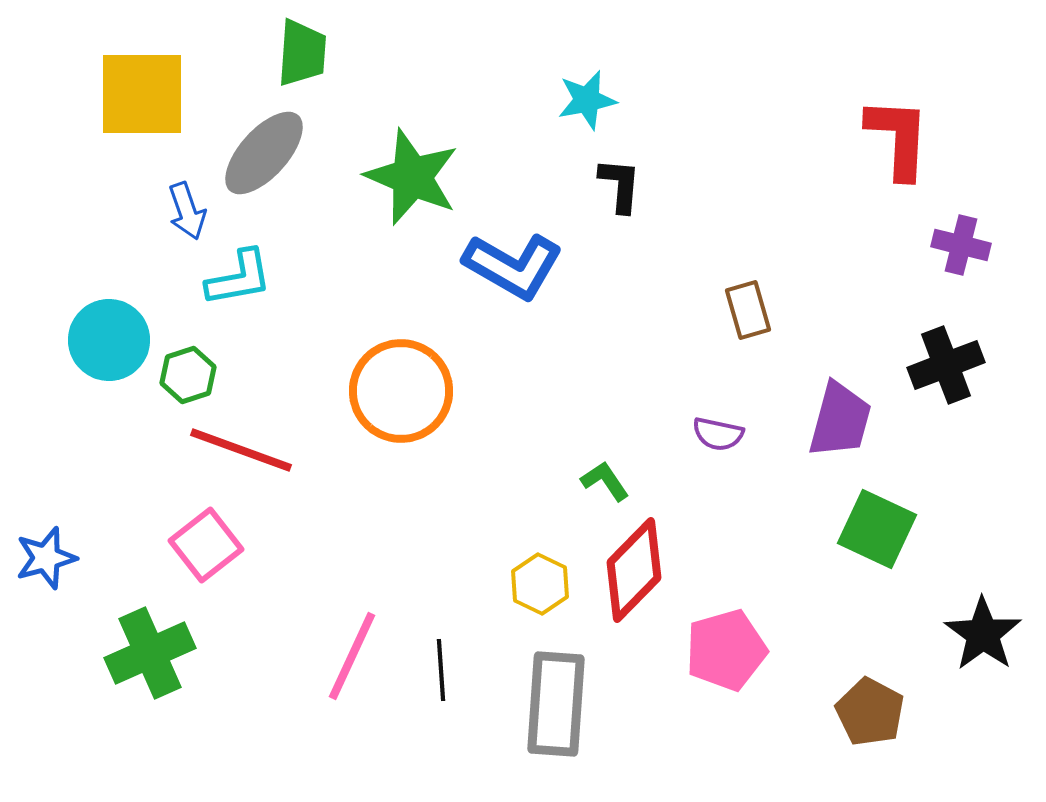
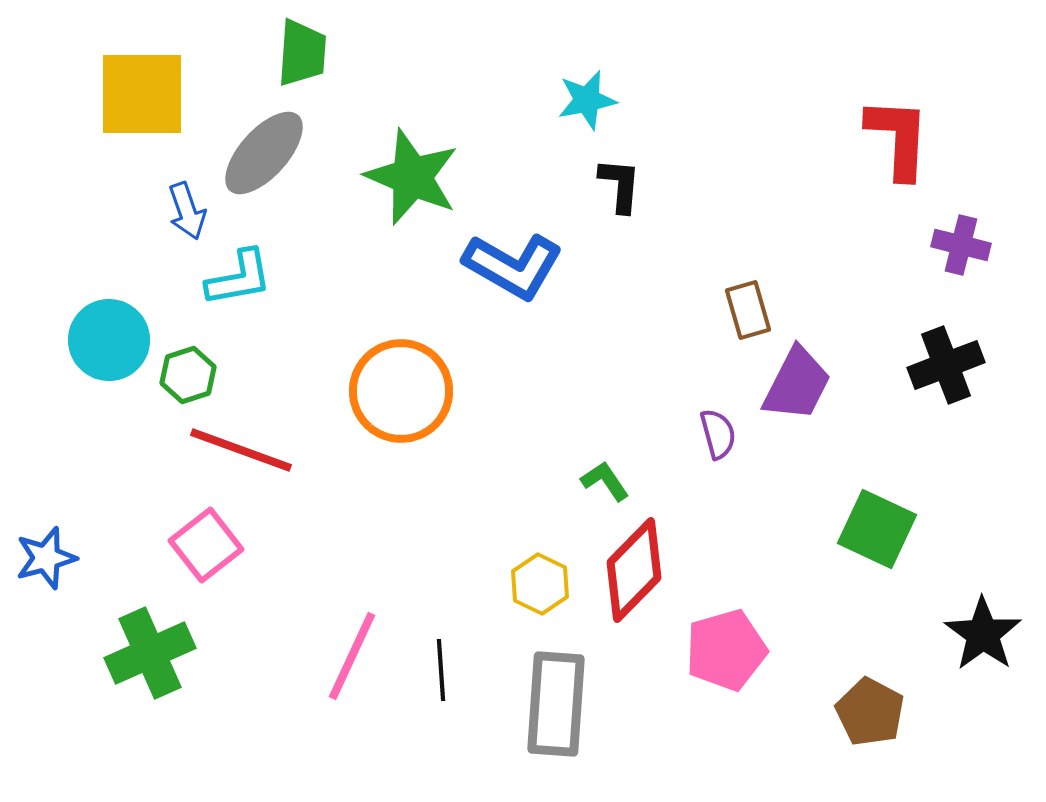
purple trapezoid: moved 43 px left, 36 px up; rotated 12 degrees clockwise
purple semicircle: rotated 117 degrees counterclockwise
